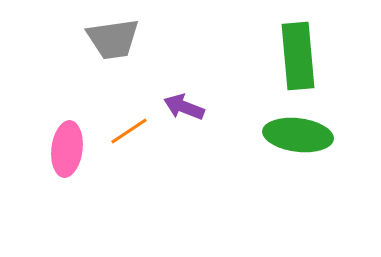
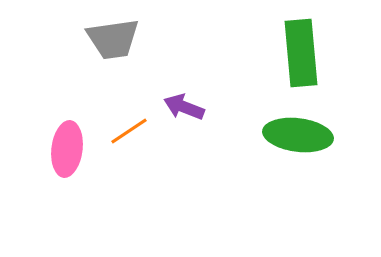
green rectangle: moved 3 px right, 3 px up
